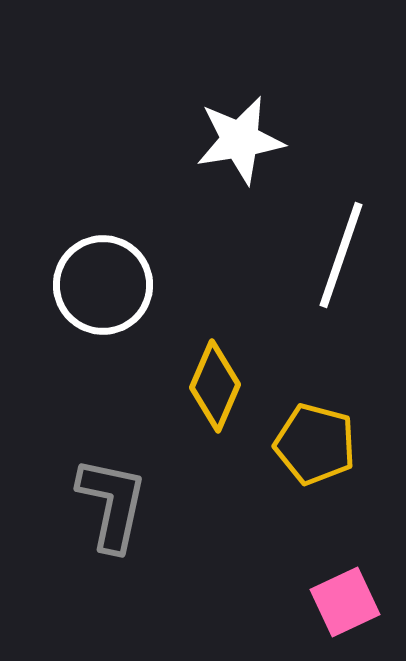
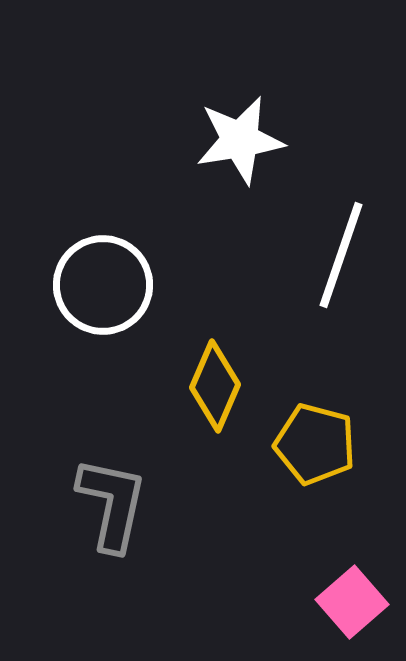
pink square: moved 7 px right; rotated 16 degrees counterclockwise
